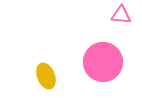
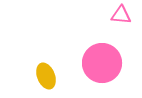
pink circle: moved 1 px left, 1 px down
